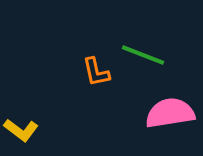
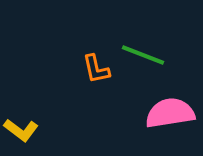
orange L-shape: moved 3 px up
